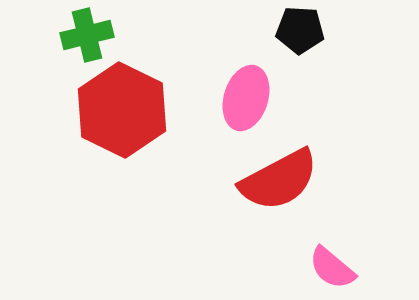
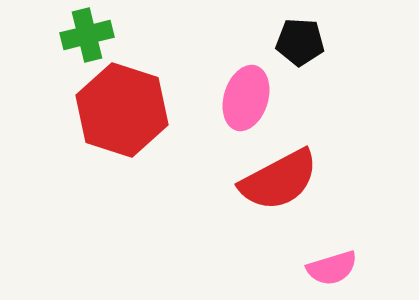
black pentagon: moved 12 px down
red hexagon: rotated 8 degrees counterclockwise
pink semicircle: rotated 57 degrees counterclockwise
